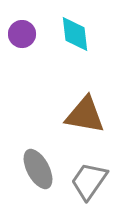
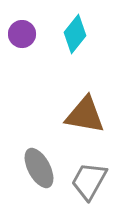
cyan diamond: rotated 45 degrees clockwise
gray ellipse: moved 1 px right, 1 px up
gray trapezoid: rotated 6 degrees counterclockwise
